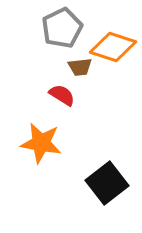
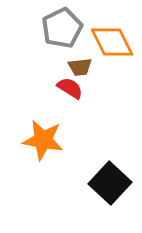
orange diamond: moved 1 px left, 5 px up; rotated 45 degrees clockwise
red semicircle: moved 8 px right, 7 px up
orange star: moved 2 px right, 3 px up
black square: moved 3 px right; rotated 9 degrees counterclockwise
